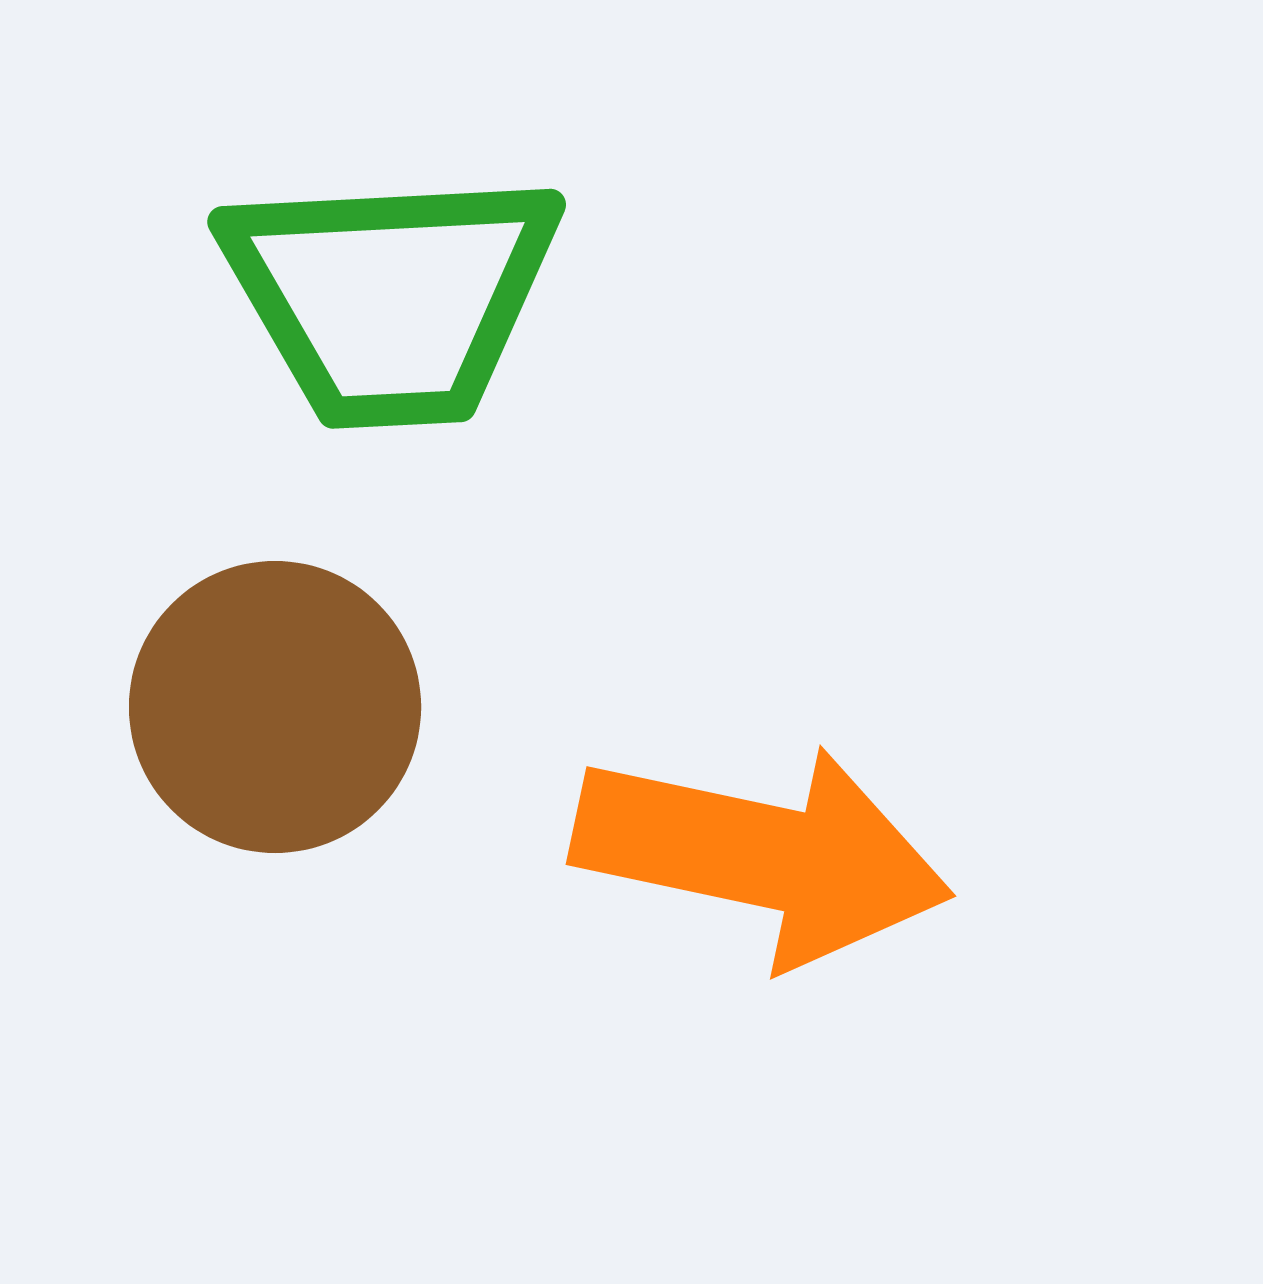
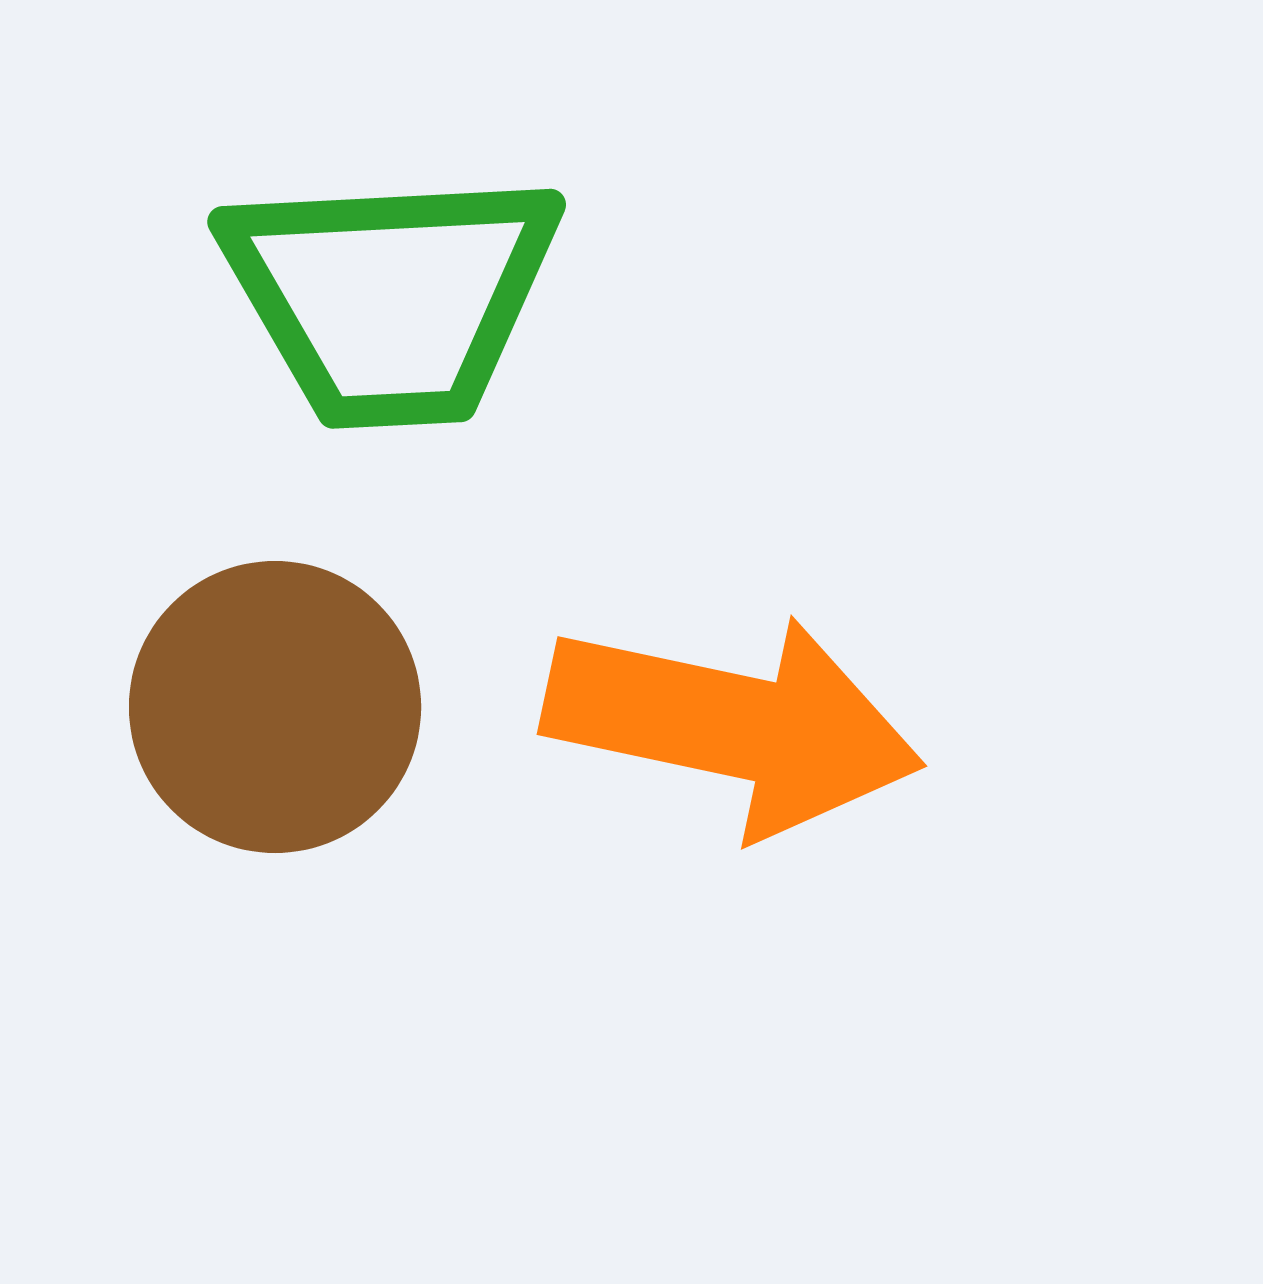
orange arrow: moved 29 px left, 130 px up
